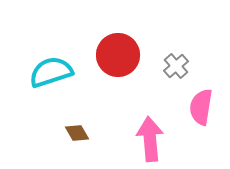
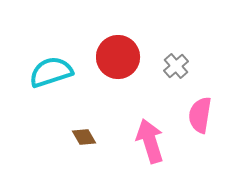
red circle: moved 2 px down
pink semicircle: moved 1 px left, 8 px down
brown diamond: moved 7 px right, 4 px down
pink arrow: moved 2 px down; rotated 12 degrees counterclockwise
